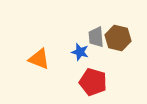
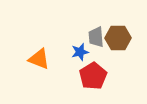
brown hexagon: rotated 15 degrees counterclockwise
blue star: rotated 30 degrees counterclockwise
red pentagon: moved 6 px up; rotated 24 degrees clockwise
